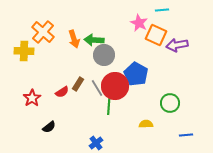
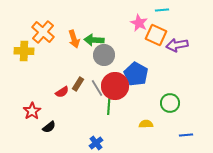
red star: moved 13 px down
